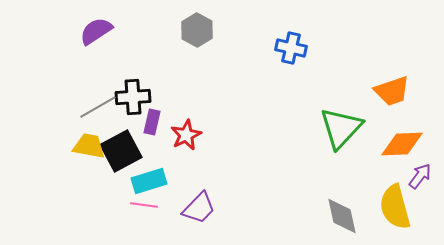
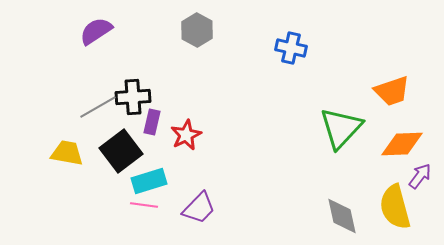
yellow trapezoid: moved 22 px left, 7 px down
black square: rotated 9 degrees counterclockwise
